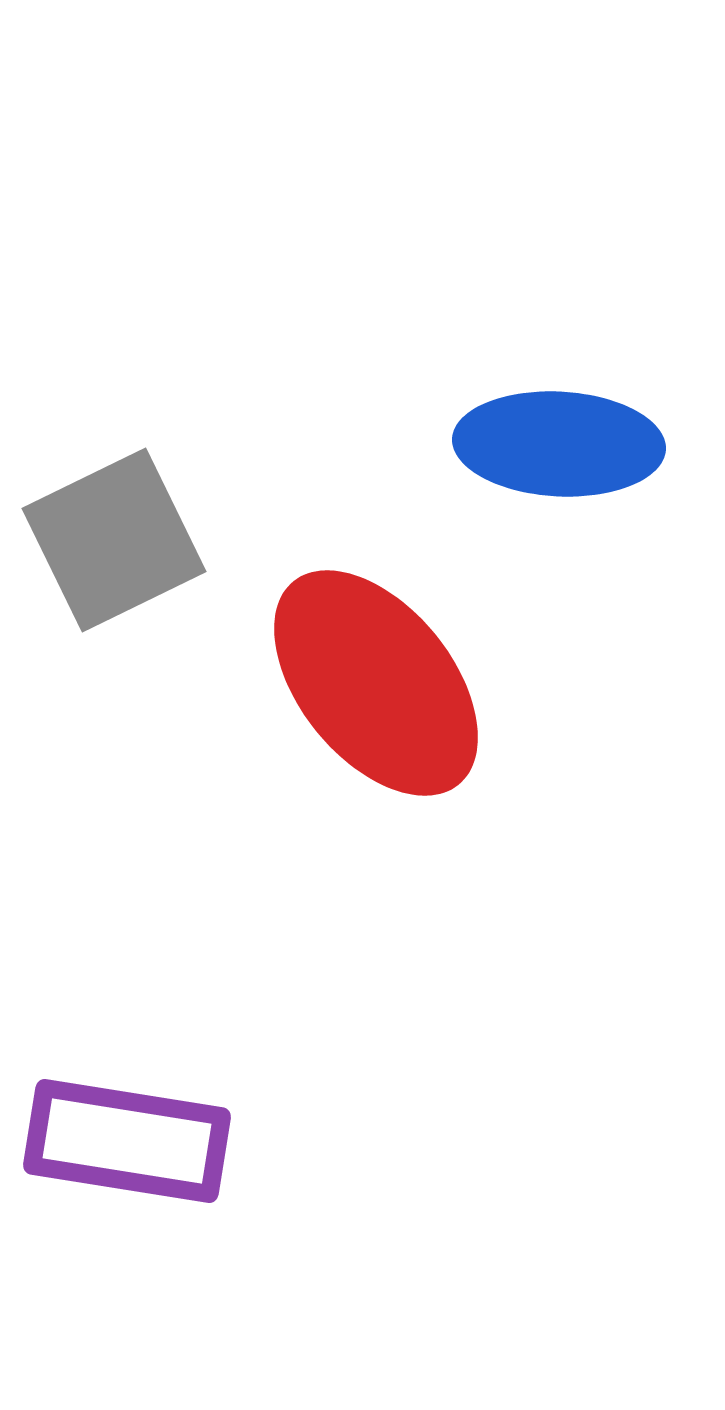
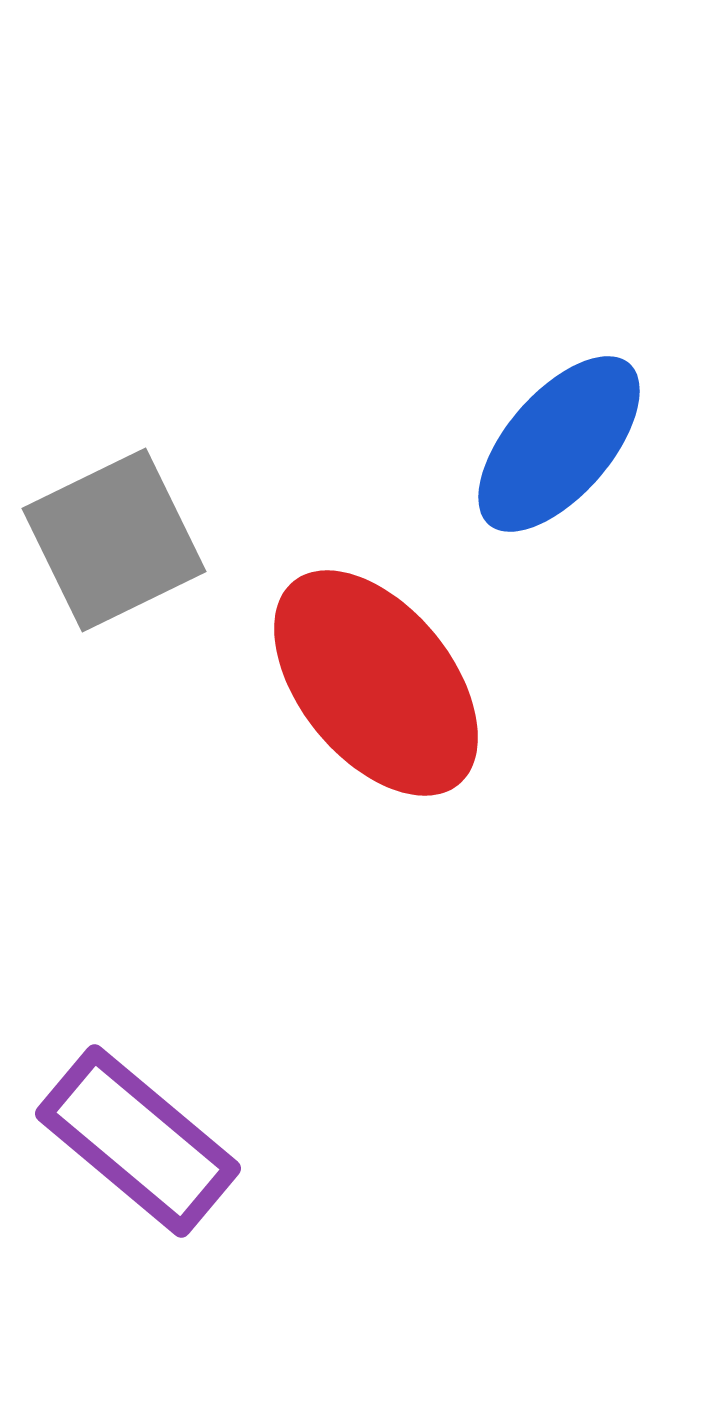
blue ellipse: rotated 52 degrees counterclockwise
purple rectangle: moved 11 px right; rotated 31 degrees clockwise
